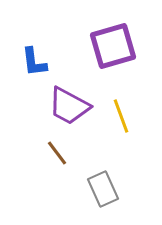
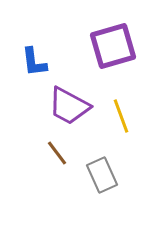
gray rectangle: moved 1 px left, 14 px up
